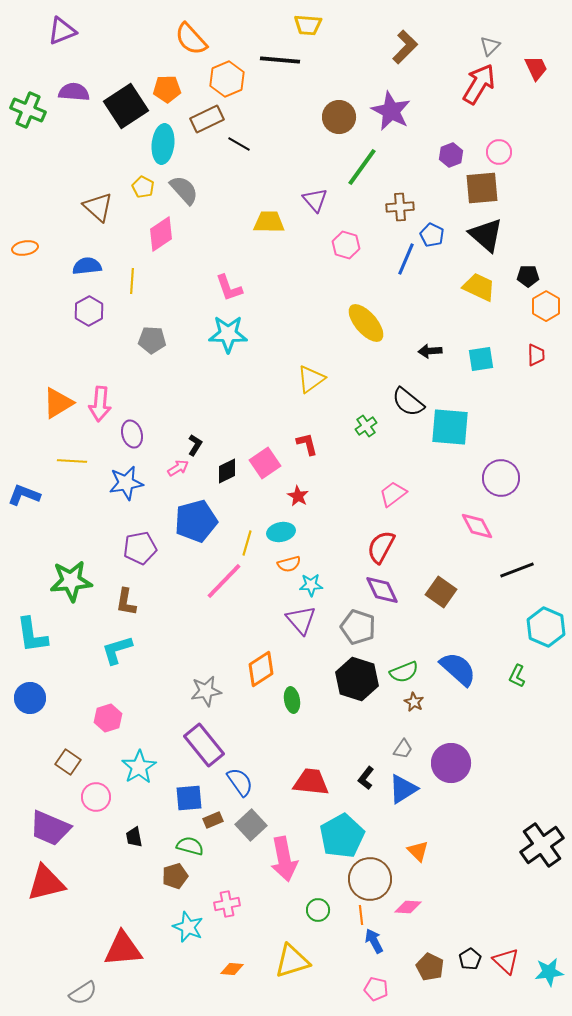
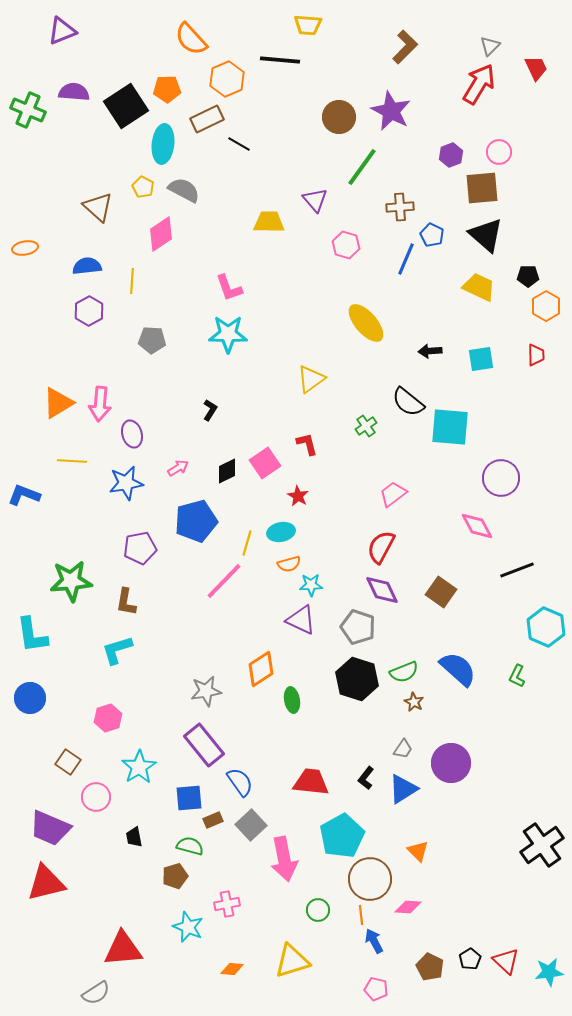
gray semicircle at (184, 190): rotated 20 degrees counterclockwise
black L-shape at (195, 445): moved 15 px right, 35 px up
purple triangle at (301, 620): rotated 24 degrees counterclockwise
gray semicircle at (83, 993): moved 13 px right
